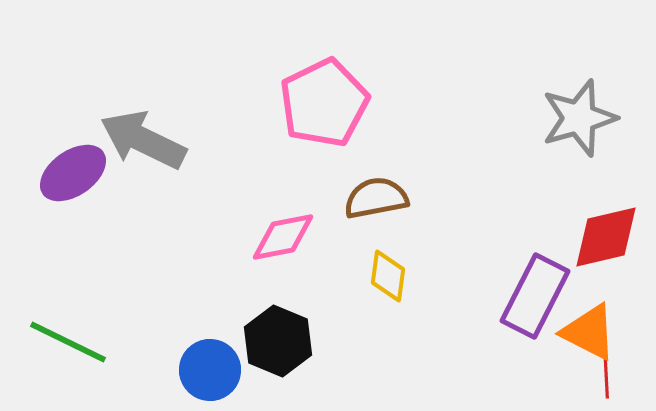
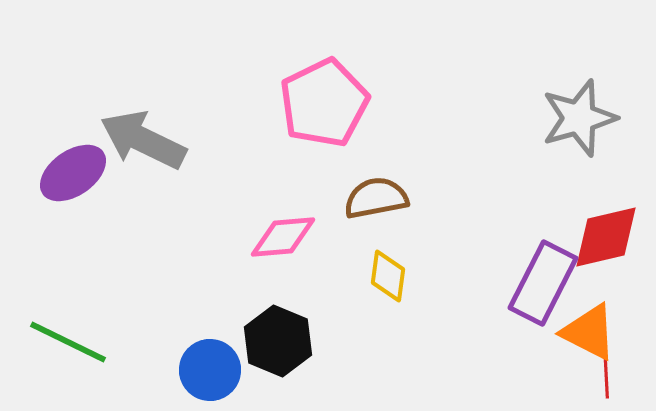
pink diamond: rotated 6 degrees clockwise
purple rectangle: moved 8 px right, 13 px up
